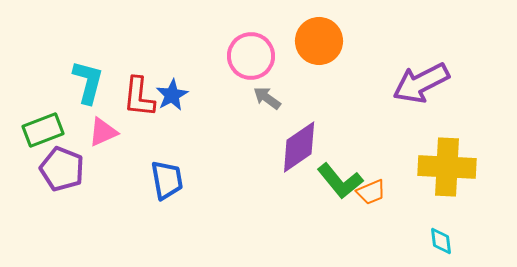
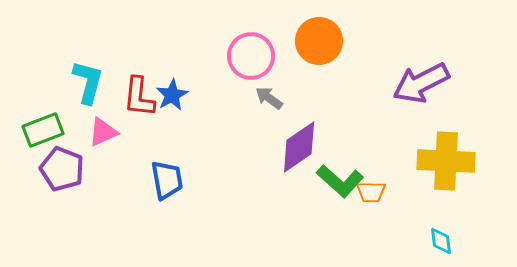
gray arrow: moved 2 px right
yellow cross: moved 1 px left, 6 px up
green L-shape: rotated 9 degrees counterclockwise
orange trapezoid: rotated 24 degrees clockwise
